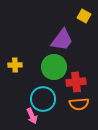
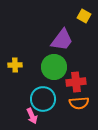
orange semicircle: moved 1 px up
